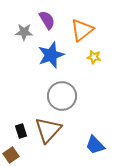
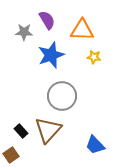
orange triangle: rotated 40 degrees clockwise
black rectangle: rotated 24 degrees counterclockwise
